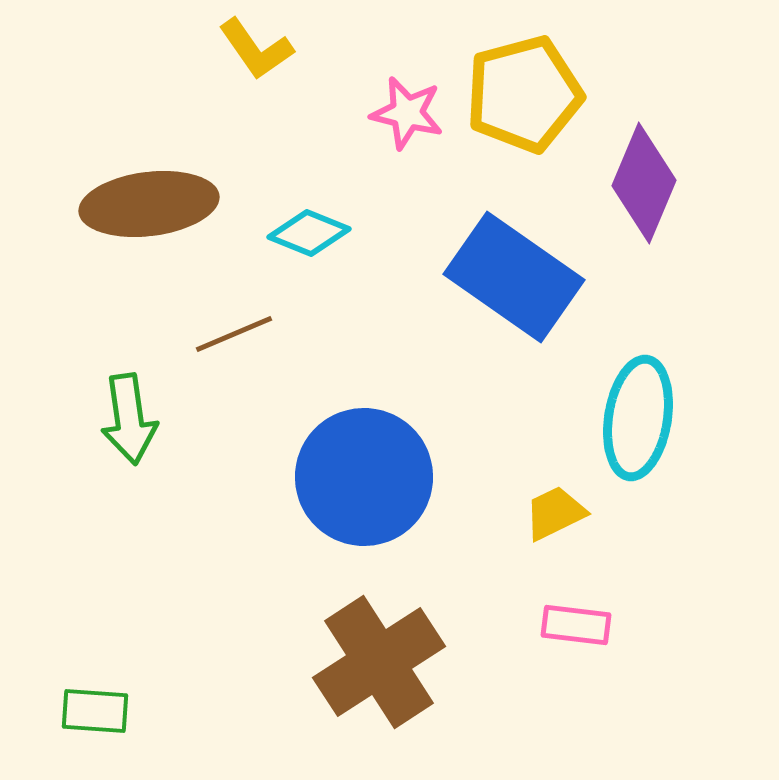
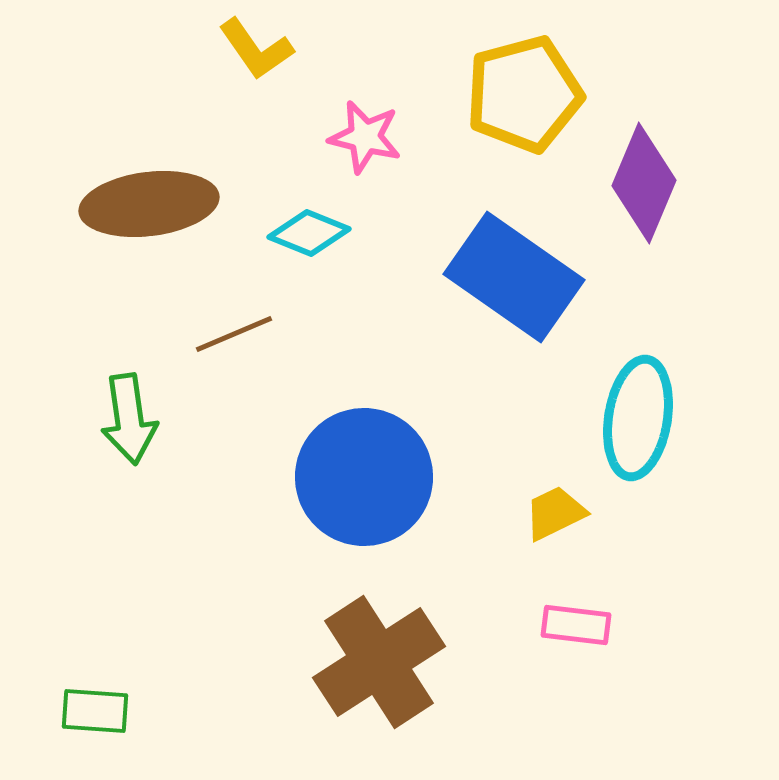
pink star: moved 42 px left, 24 px down
